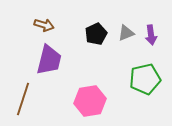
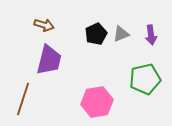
gray triangle: moved 5 px left, 1 px down
pink hexagon: moved 7 px right, 1 px down
